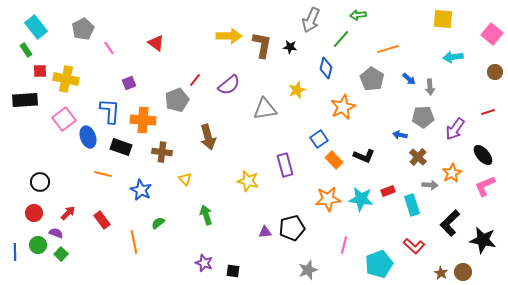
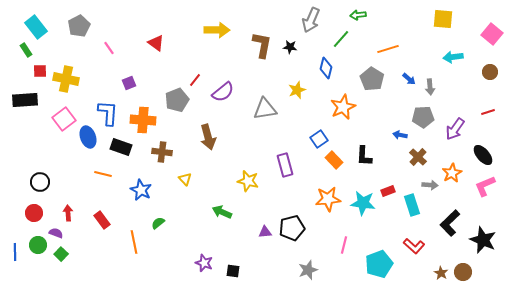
gray pentagon at (83, 29): moved 4 px left, 3 px up
yellow arrow at (229, 36): moved 12 px left, 6 px up
brown circle at (495, 72): moved 5 px left
purple semicircle at (229, 85): moved 6 px left, 7 px down
blue L-shape at (110, 111): moved 2 px left, 2 px down
black L-shape at (364, 156): rotated 70 degrees clockwise
cyan star at (361, 199): moved 2 px right, 4 px down
red arrow at (68, 213): rotated 49 degrees counterclockwise
green arrow at (206, 215): moved 16 px right, 3 px up; rotated 48 degrees counterclockwise
black star at (483, 240): rotated 12 degrees clockwise
